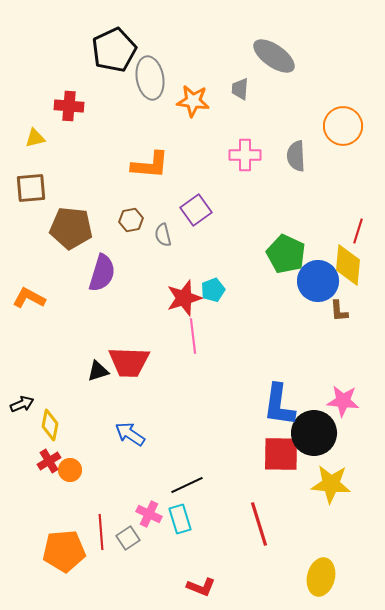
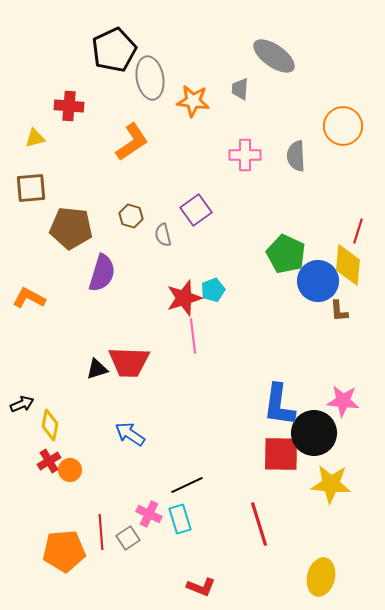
orange L-shape at (150, 165): moved 18 px left, 23 px up; rotated 39 degrees counterclockwise
brown hexagon at (131, 220): moved 4 px up; rotated 25 degrees clockwise
black triangle at (98, 371): moved 1 px left, 2 px up
